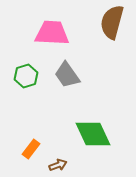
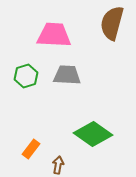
brown semicircle: moved 1 px down
pink trapezoid: moved 2 px right, 2 px down
gray trapezoid: rotated 128 degrees clockwise
green diamond: rotated 30 degrees counterclockwise
brown arrow: rotated 60 degrees counterclockwise
